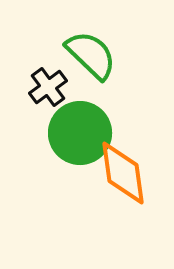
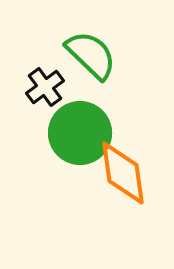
black cross: moved 3 px left
